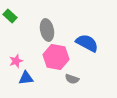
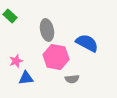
gray semicircle: rotated 24 degrees counterclockwise
